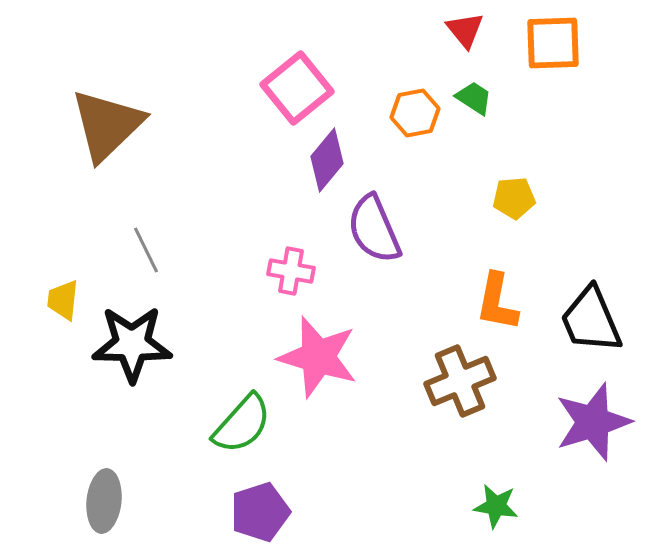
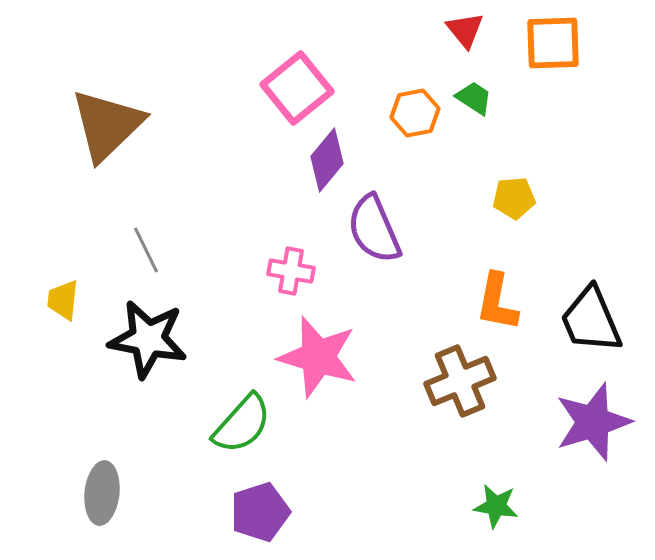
black star: moved 16 px right, 5 px up; rotated 10 degrees clockwise
gray ellipse: moved 2 px left, 8 px up
